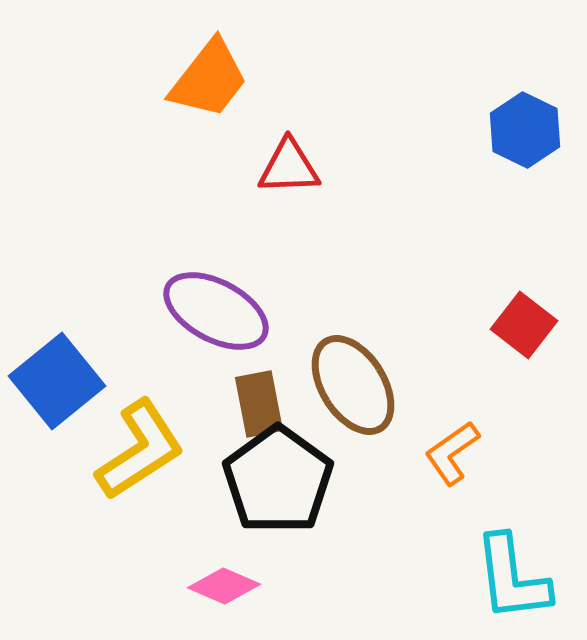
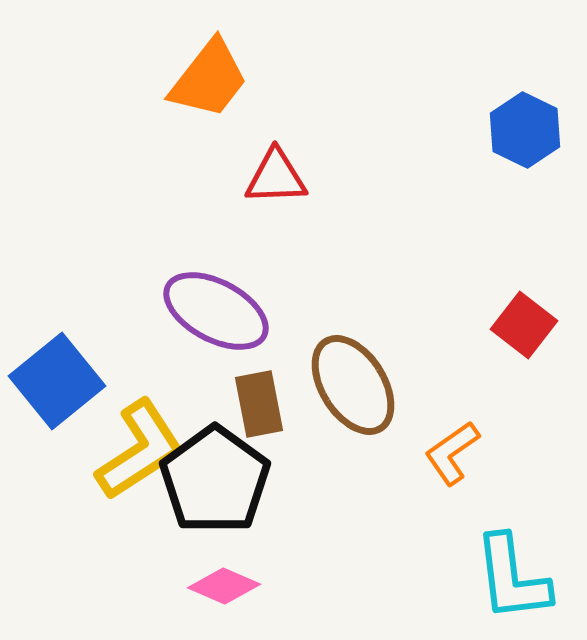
red triangle: moved 13 px left, 10 px down
black pentagon: moved 63 px left
